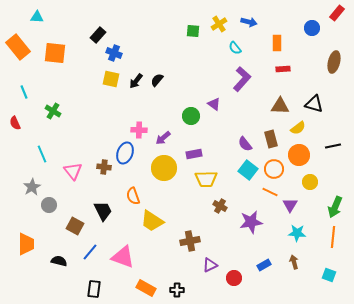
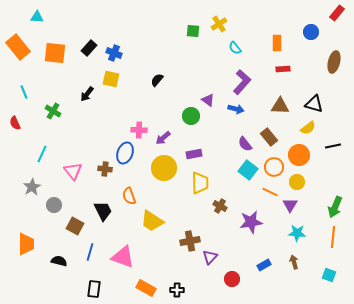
blue arrow at (249, 22): moved 13 px left, 87 px down
blue circle at (312, 28): moved 1 px left, 4 px down
black rectangle at (98, 35): moved 9 px left, 13 px down
purple L-shape at (242, 79): moved 3 px down
black arrow at (136, 81): moved 49 px left, 13 px down
purple triangle at (214, 104): moved 6 px left, 4 px up
yellow semicircle at (298, 128): moved 10 px right
brown rectangle at (271, 139): moved 2 px left, 2 px up; rotated 24 degrees counterclockwise
cyan line at (42, 154): rotated 48 degrees clockwise
brown cross at (104, 167): moved 1 px right, 2 px down
orange circle at (274, 169): moved 2 px up
yellow trapezoid at (206, 179): moved 6 px left, 4 px down; rotated 90 degrees counterclockwise
yellow circle at (310, 182): moved 13 px left
orange semicircle at (133, 196): moved 4 px left
gray circle at (49, 205): moved 5 px right
blue line at (90, 252): rotated 24 degrees counterclockwise
purple triangle at (210, 265): moved 8 px up; rotated 21 degrees counterclockwise
red circle at (234, 278): moved 2 px left, 1 px down
